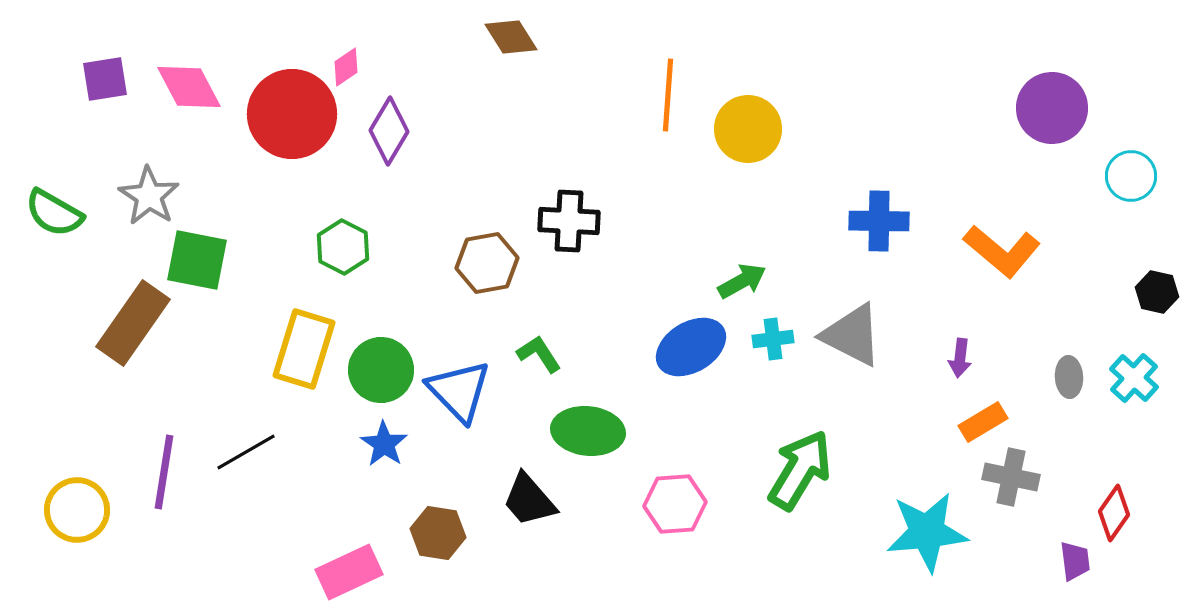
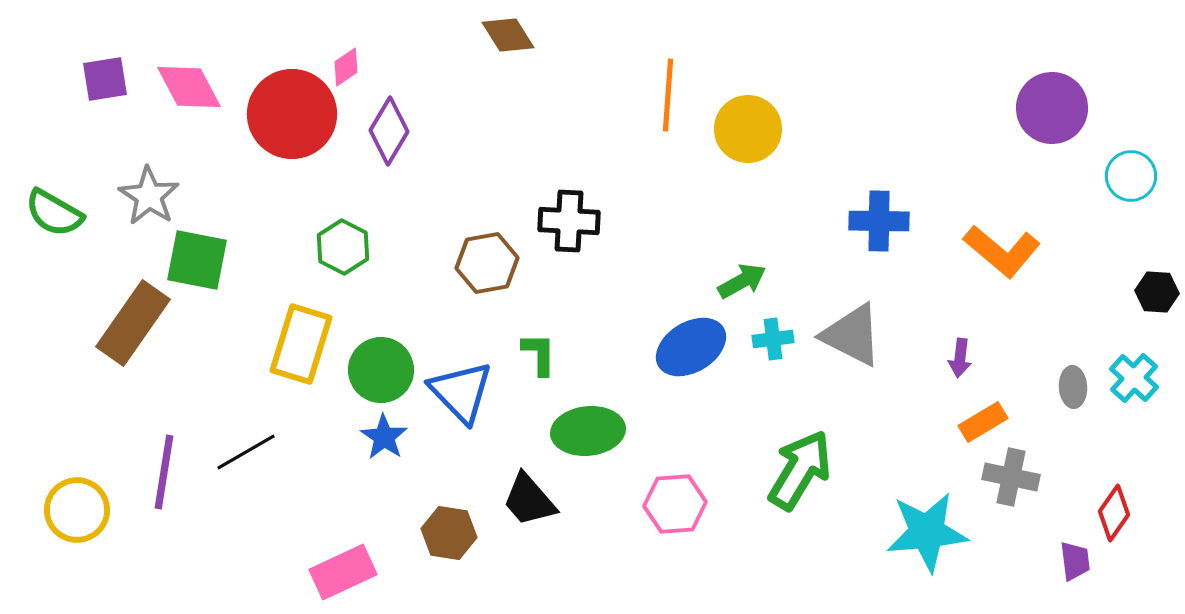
brown diamond at (511, 37): moved 3 px left, 2 px up
black hexagon at (1157, 292): rotated 9 degrees counterclockwise
yellow rectangle at (304, 349): moved 3 px left, 5 px up
green L-shape at (539, 354): rotated 33 degrees clockwise
gray ellipse at (1069, 377): moved 4 px right, 10 px down
blue triangle at (459, 391): moved 2 px right, 1 px down
green ellipse at (588, 431): rotated 12 degrees counterclockwise
blue star at (384, 444): moved 7 px up
brown hexagon at (438, 533): moved 11 px right
pink rectangle at (349, 572): moved 6 px left
